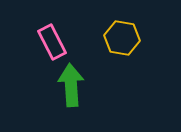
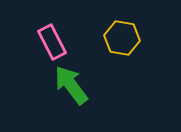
green arrow: rotated 33 degrees counterclockwise
